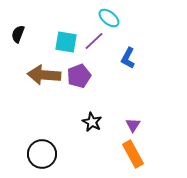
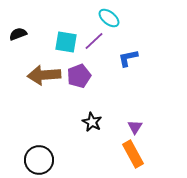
black semicircle: rotated 48 degrees clockwise
blue L-shape: rotated 50 degrees clockwise
brown arrow: rotated 8 degrees counterclockwise
purple triangle: moved 2 px right, 2 px down
black circle: moved 3 px left, 6 px down
